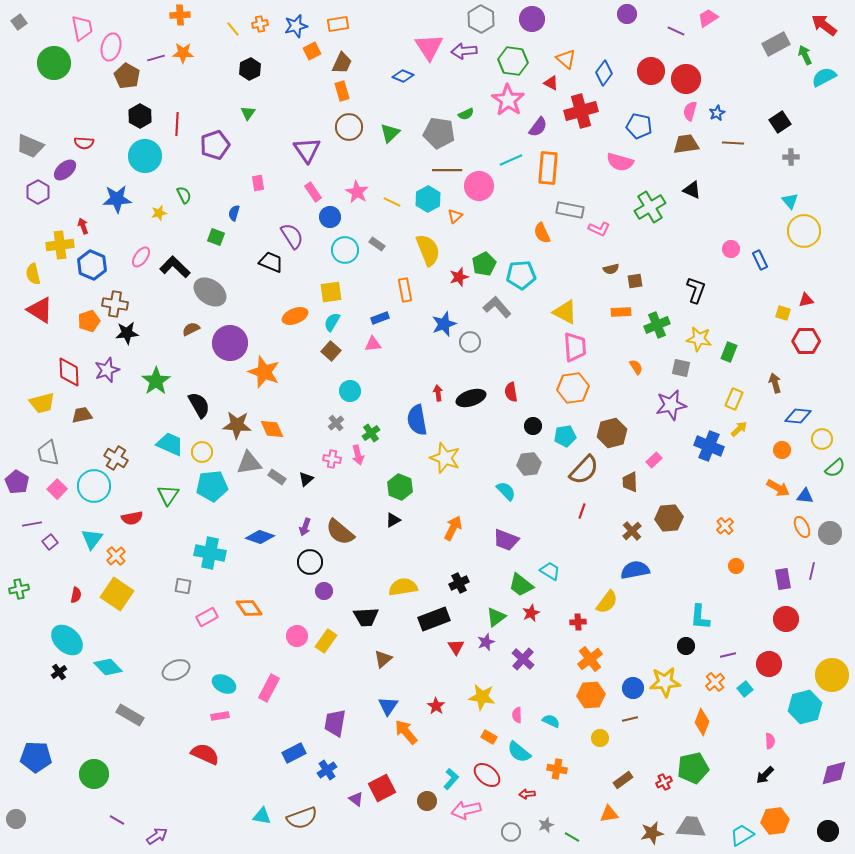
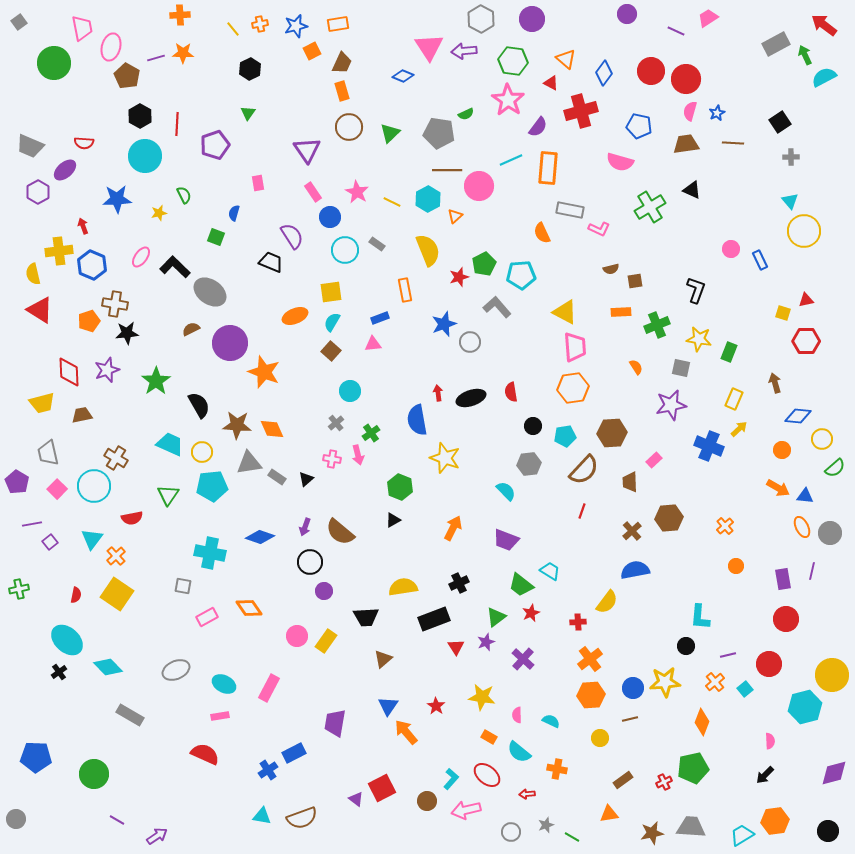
yellow cross at (60, 245): moved 1 px left, 6 px down
brown hexagon at (612, 433): rotated 12 degrees clockwise
blue cross at (327, 770): moved 59 px left
